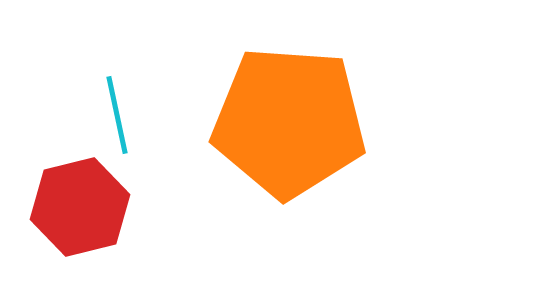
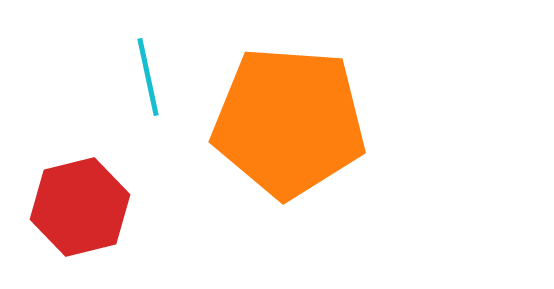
cyan line: moved 31 px right, 38 px up
